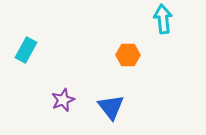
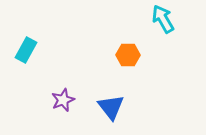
cyan arrow: rotated 24 degrees counterclockwise
